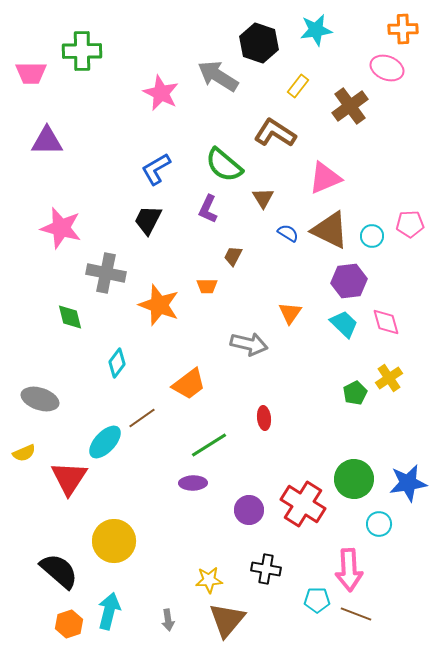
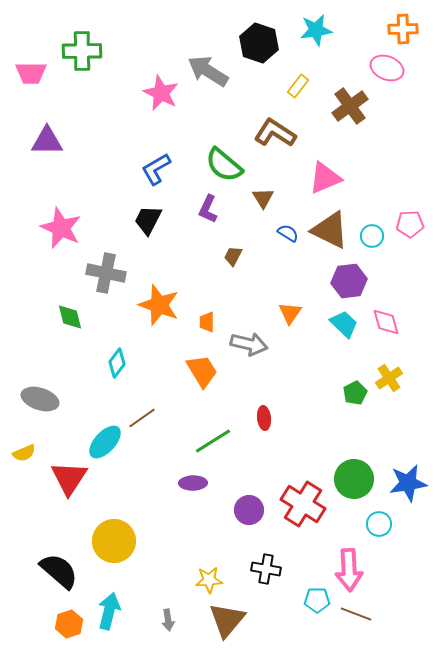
gray arrow at (218, 76): moved 10 px left, 5 px up
pink star at (61, 228): rotated 9 degrees clockwise
orange trapezoid at (207, 286): moved 36 px down; rotated 90 degrees clockwise
orange trapezoid at (189, 384): moved 13 px right, 13 px up; rotated 84 degrees counterclockwise
green line at (209, 445): moved 4 px right, 4 px up
